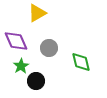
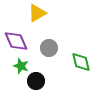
green star: rotated 21 degrees counterclockwise
